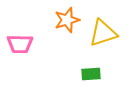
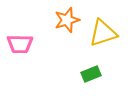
green rectangle: rotated 18 degrees counterclockwise
